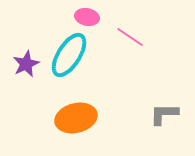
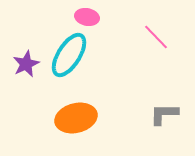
pink line: moved 26 px right; rotated 12 degrees clockwise
